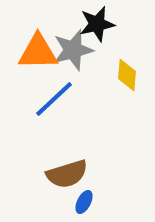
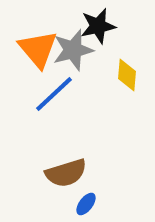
black star: moved 1 px right, 2 px down
orange triangle: moved 3 px up; rotated 51 degrees clockwise
blue line: moved 5 px up
brown semicircle: moved 1 px left, 1 px up
blue ellipse: moved 2 px right, 2 px down; rotated 10 degrees clockwise
